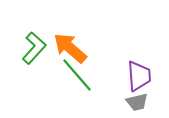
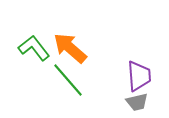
green L-shape: rotated 80 degrees counterclockwise
green line: moved 9 px left, 5 px down
